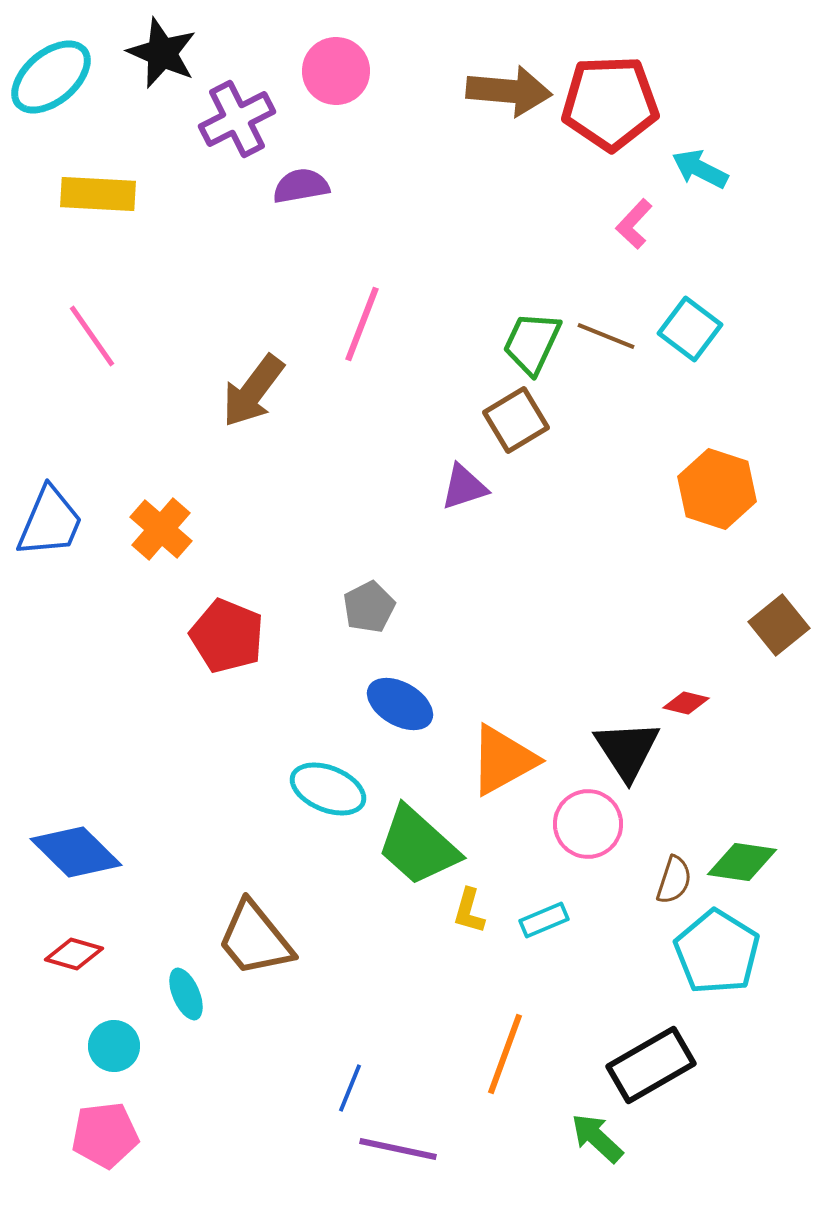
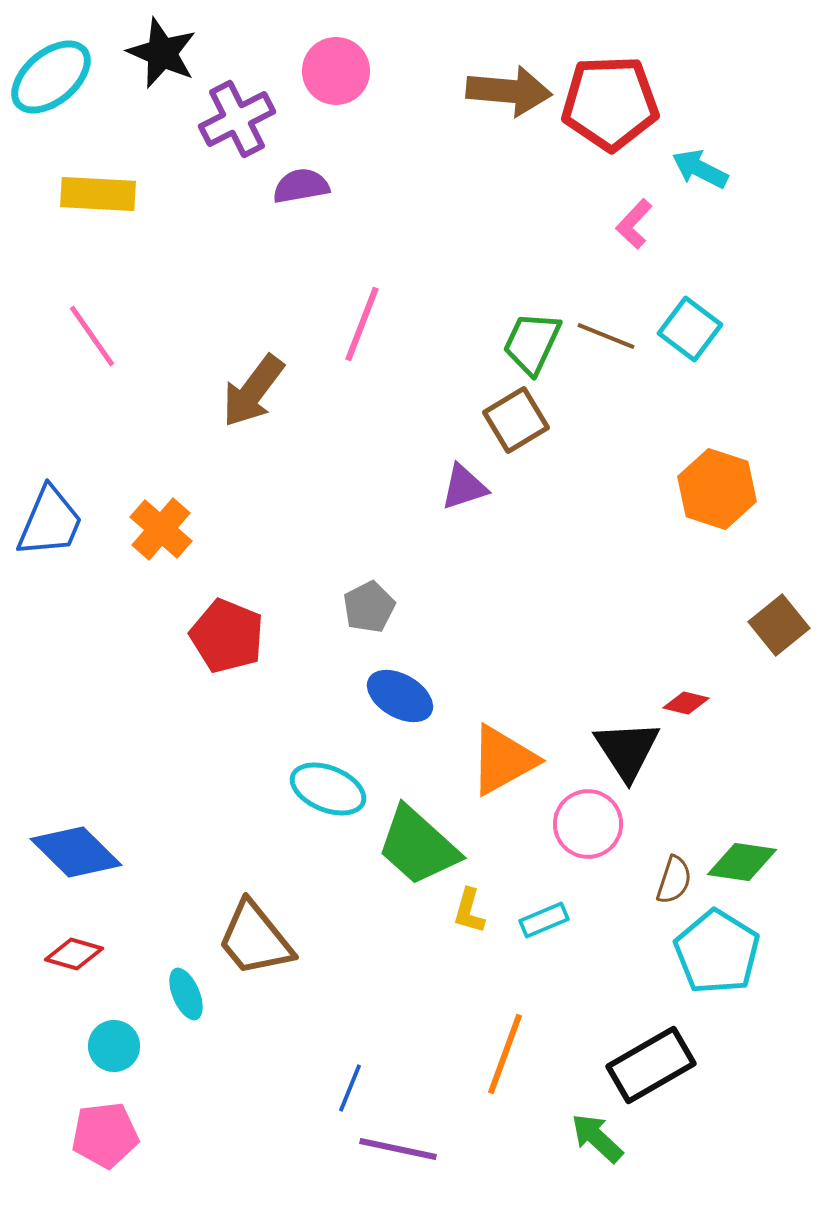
blue ellipse at (400, 704): moved 8 px up
